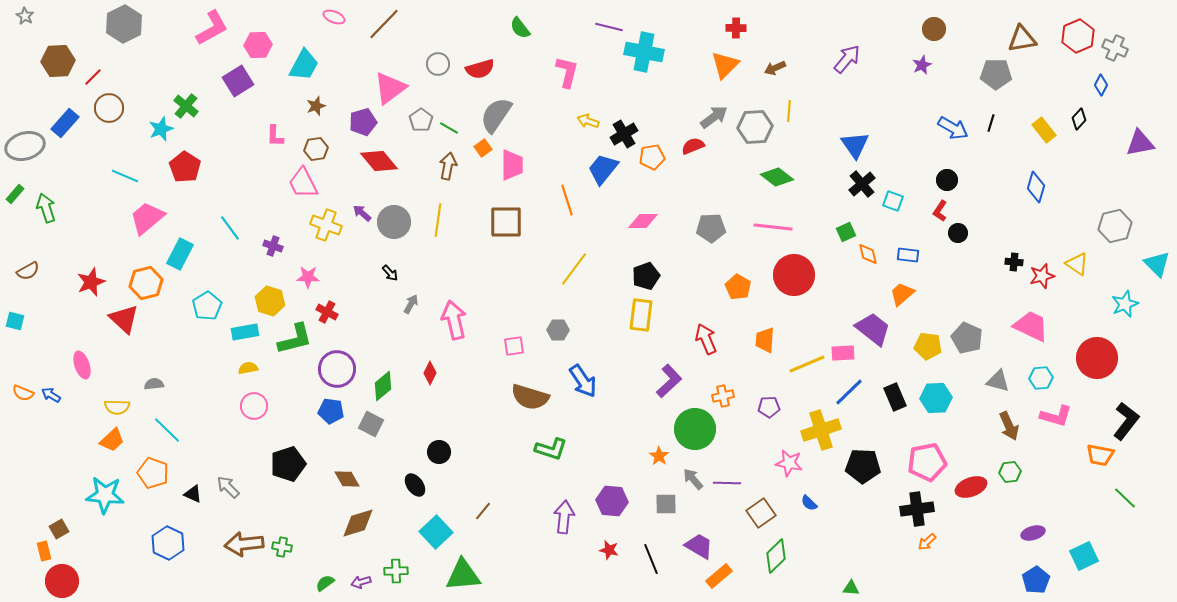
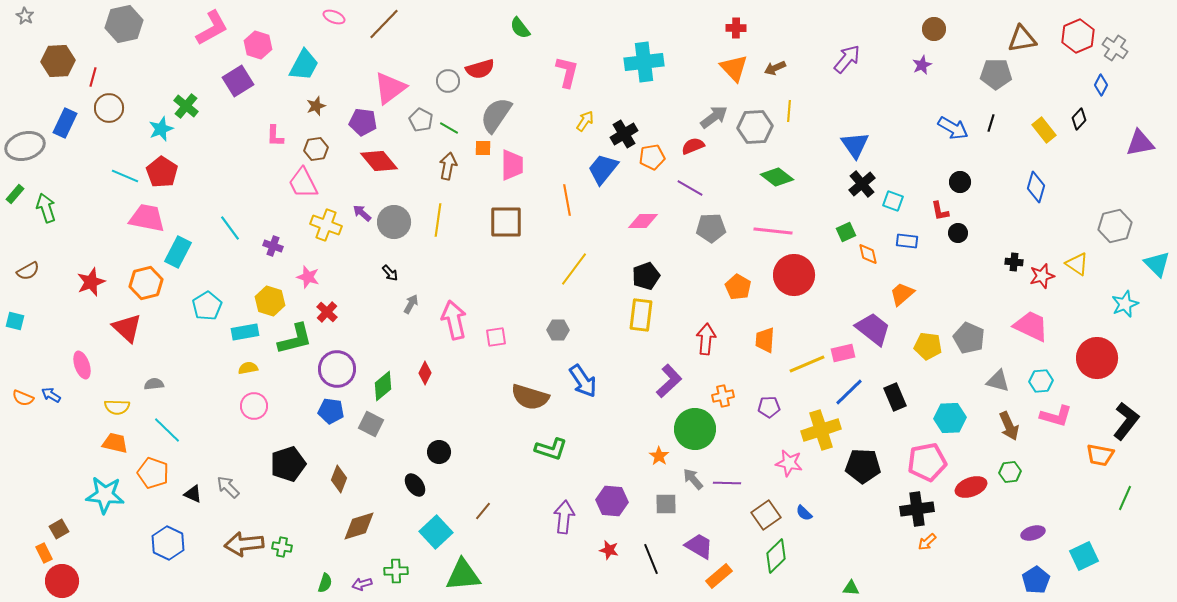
gray hexagon at (124, 24): rotated 15 degrees clockwise
purple line at (609, 27): moved 81 px right, 161 px down; rotated 16 degrees clockwise
pink hexagon at (258, 45): rotated 20 degrees clockwise
gray cross at (1115, 48): rotated 10 degrees clockwise
cyan cross at (644, 52): moved 10 px down; rotated 18 degrees counterclockwise
gray circle at (438, 64): moved 10 px right, 17 px down
orange triangle at (725, 65): moved 9 px right, 3 px down; rotated 28 degrees counterclockwise
red line at (93, 77): rotated 30 degrees counterclockwise
gray pentagon at (421, 120): rotated 10 degrees counterclockwise
yellow arrow at (588, 121): moved 3 px left; rotated 105 degrees clockwise
purple pentagon at (363, 122): rotated 24 degrees clockwise
blue rectangle at (65, 123): rotated 16 degrees counterclockwise
orange square at (483, 148): rotated 36 degrees clockwise
red pentagon at (185, 167): moved 23 px left, 5 px down
black circle at (947, 180): moved 13 px right, 2 px down
orange line at (567, 200): rotated 8 degrees clockwise
red L-shape at (940, 211): rotated 45 degrees counterclockwise
pink trapezoid at (147, 218): rotated 51 degrees clockwise
pink line at (773, 227): moved 4 px down
cyan rectangle at (180, 254): moved 2 px left, 2 px up
blue rectangle at (908, 255): moved 1 px left, 14 px up
pink star at (308, 277): rotated 15 degrees clockwise
red cross at (327, 312): rotated 15 degrees clockwise
red triangle at (124, 319): moved 3 px right, 9 px down
gray pentagon at (967, 338): moved 2 px right
red arrow at (706, 339): rotated 28 degrees clockwise
pink square at (514, 346): moved 18 px left, 9 px up
pink rectangle at (843, 353): rotated 10 degrees counterclockwise
red diamond at (430, 373): moved 5 px left
cyan hexagon at (1041, 378): moved 3 px down
orange semicircle at (23, 393): moved 5 px down
cyan hexagon at (936, 398): moved 14 px right, 20 px down
orange trapezoid at (112, 440): moved 3 px right, 3 px down; rotated 124 degrees counterclockwise
brown diamond at (347, 479): moved 8 px left; rotated 52 degrees clockwise
green line at (1125, 498): rotated 70 degrees clockwise
blue semicircle at (809, 503): moved 5 px left, 10 px down
brown square at (761, 513): moved 5 px right, 2 px down
brown diamond at (358, 523): moved 1 px right, 3 px down
orange rectangle at (44, 551): moved 2 px down; rotated 12 degrees counterclockwise
purple arrow at (361, 582): moved 1 px right, 2 px down
green semicircle at (325, 583): rotated 144 degrees clockwise
